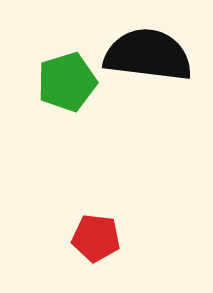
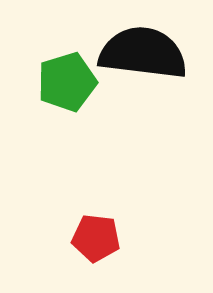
black semicircle: moved 5 px left, 2 px up
